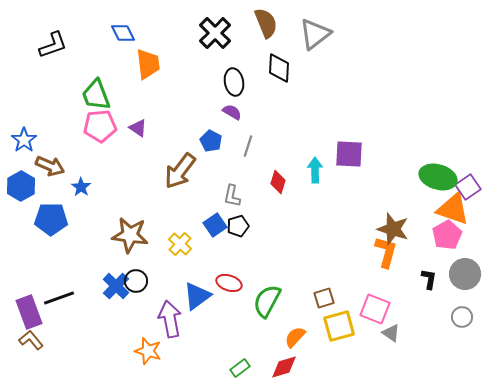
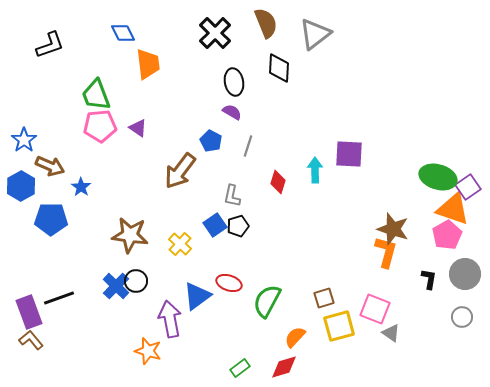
black L-shape at (53, 45): moved 3 px left
